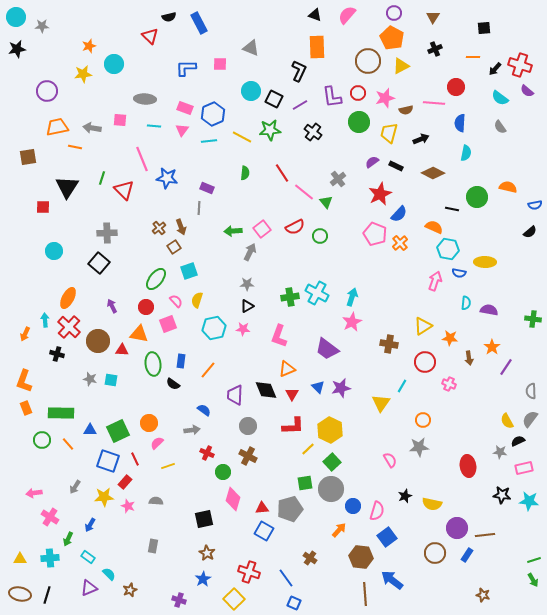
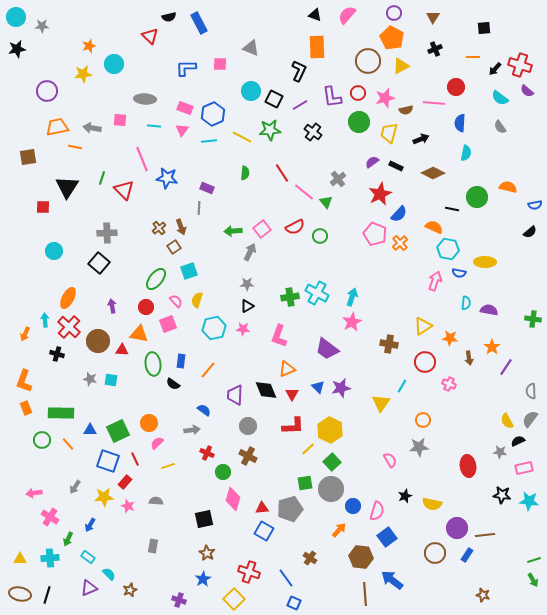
purple arrow at (112, 306): rotated 16 degrees clockwise
